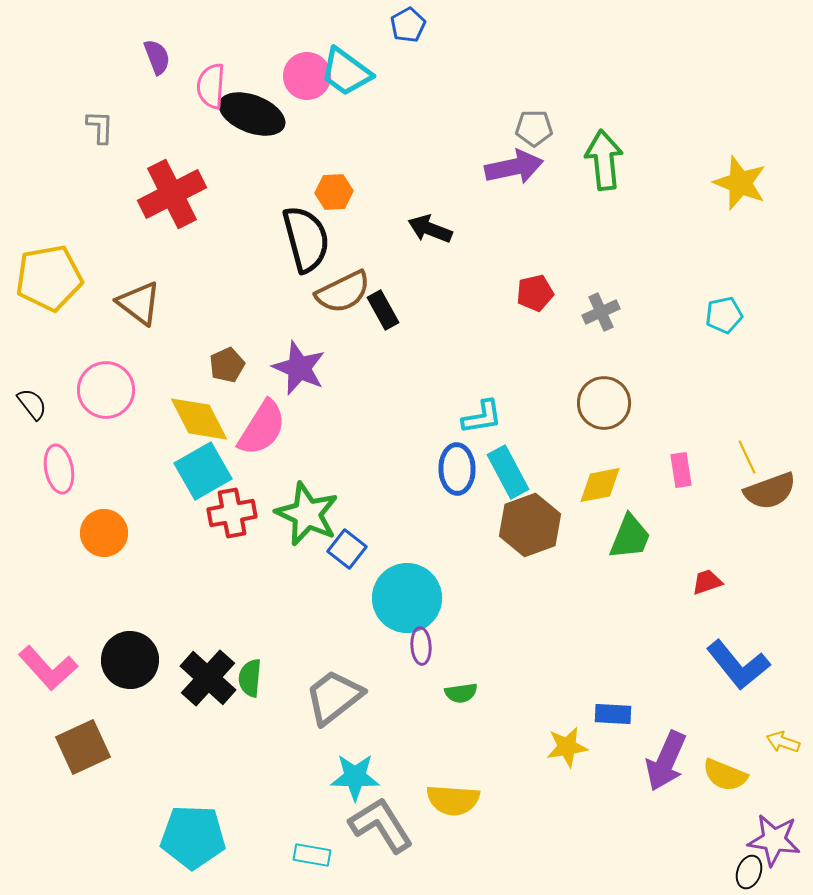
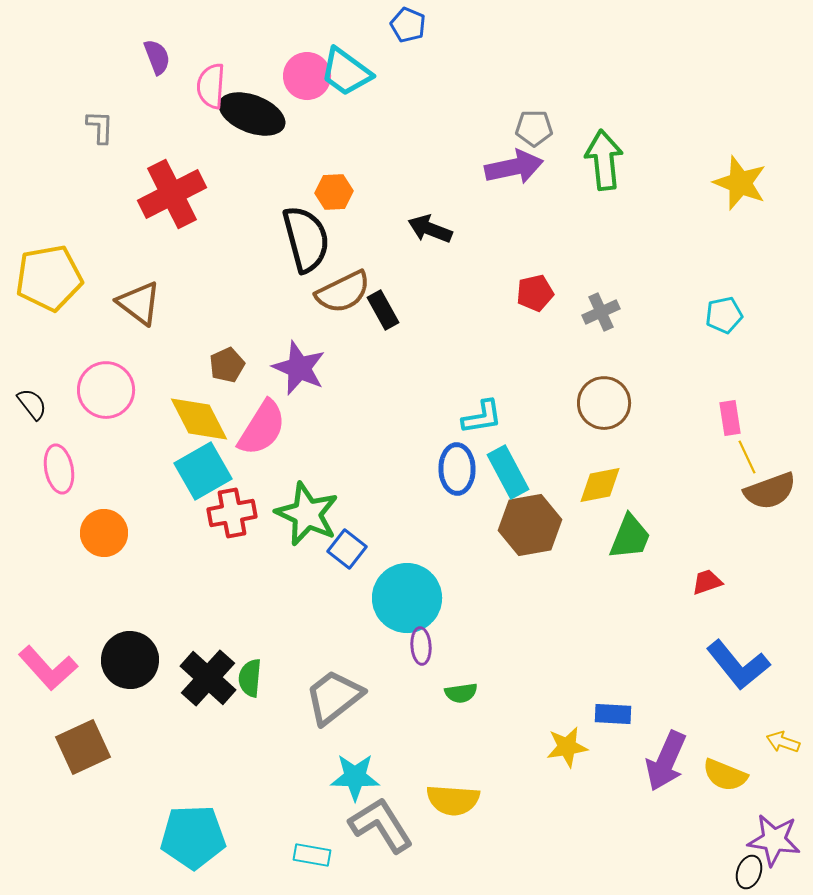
blue pentagon at (408, 25): rotated 20 degrees counterclockwise
pink rectangle at (681, 470): moved 49 px right, 52 px up
brown hexagon at (530, 525): rotated 10 degrees clockwise
cyan pentagon at (193, 837): rotated 4 degrees counterclockwise
